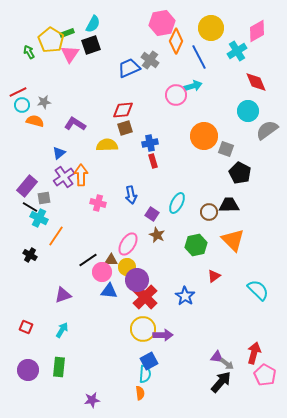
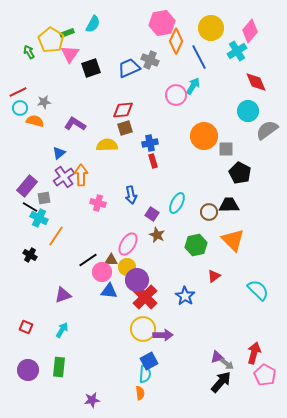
pink diamond at (257, 31): moved 7 px left; rotated 20 degrees counterclockwise
black square at (91, 45): moved 23 px down
gray cross at (150, 60): rotated 12 degrees counterclockwise
cyan arrow at (193, 86): rotated 42 degrees counterclockwise
cyan circle at (22, 105): moved 2 px left, 3 px down
gray square at (226, 149): rotated 21 degrees counterclockwise
purple triangle at (217, 357): rotated 24 degrees counterclockwise
